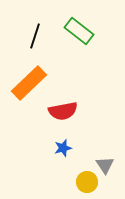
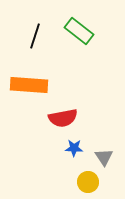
orange rectangle: moved 2 px down; rotated 48 degrees clockwise
red semicircle: moved 7 px down
blue star: moved 11 px right; rotated 18 degrees clockwise
gray triangle: moved 1 px left, 8 px up
yellow circle: moved 1 px right
